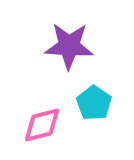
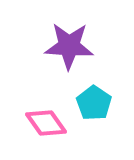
pink diamond: moved 4 px right, 2 px up; rotated 69 degrees clockwise
